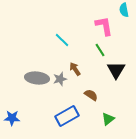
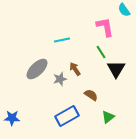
cyan semicircle: rotated 24 degrees counterclockwise
pink L-shape: moved 1 px right, 1 px down
cyan line: rotated 56 degrees counterclockwise
green line: moved 1 px right, 2 px down
black triangle: moved 1 px up
gray ellipse: moved 9 px up; rotated 50 degrees counterclockwise
green triangle: moved 2 px up
